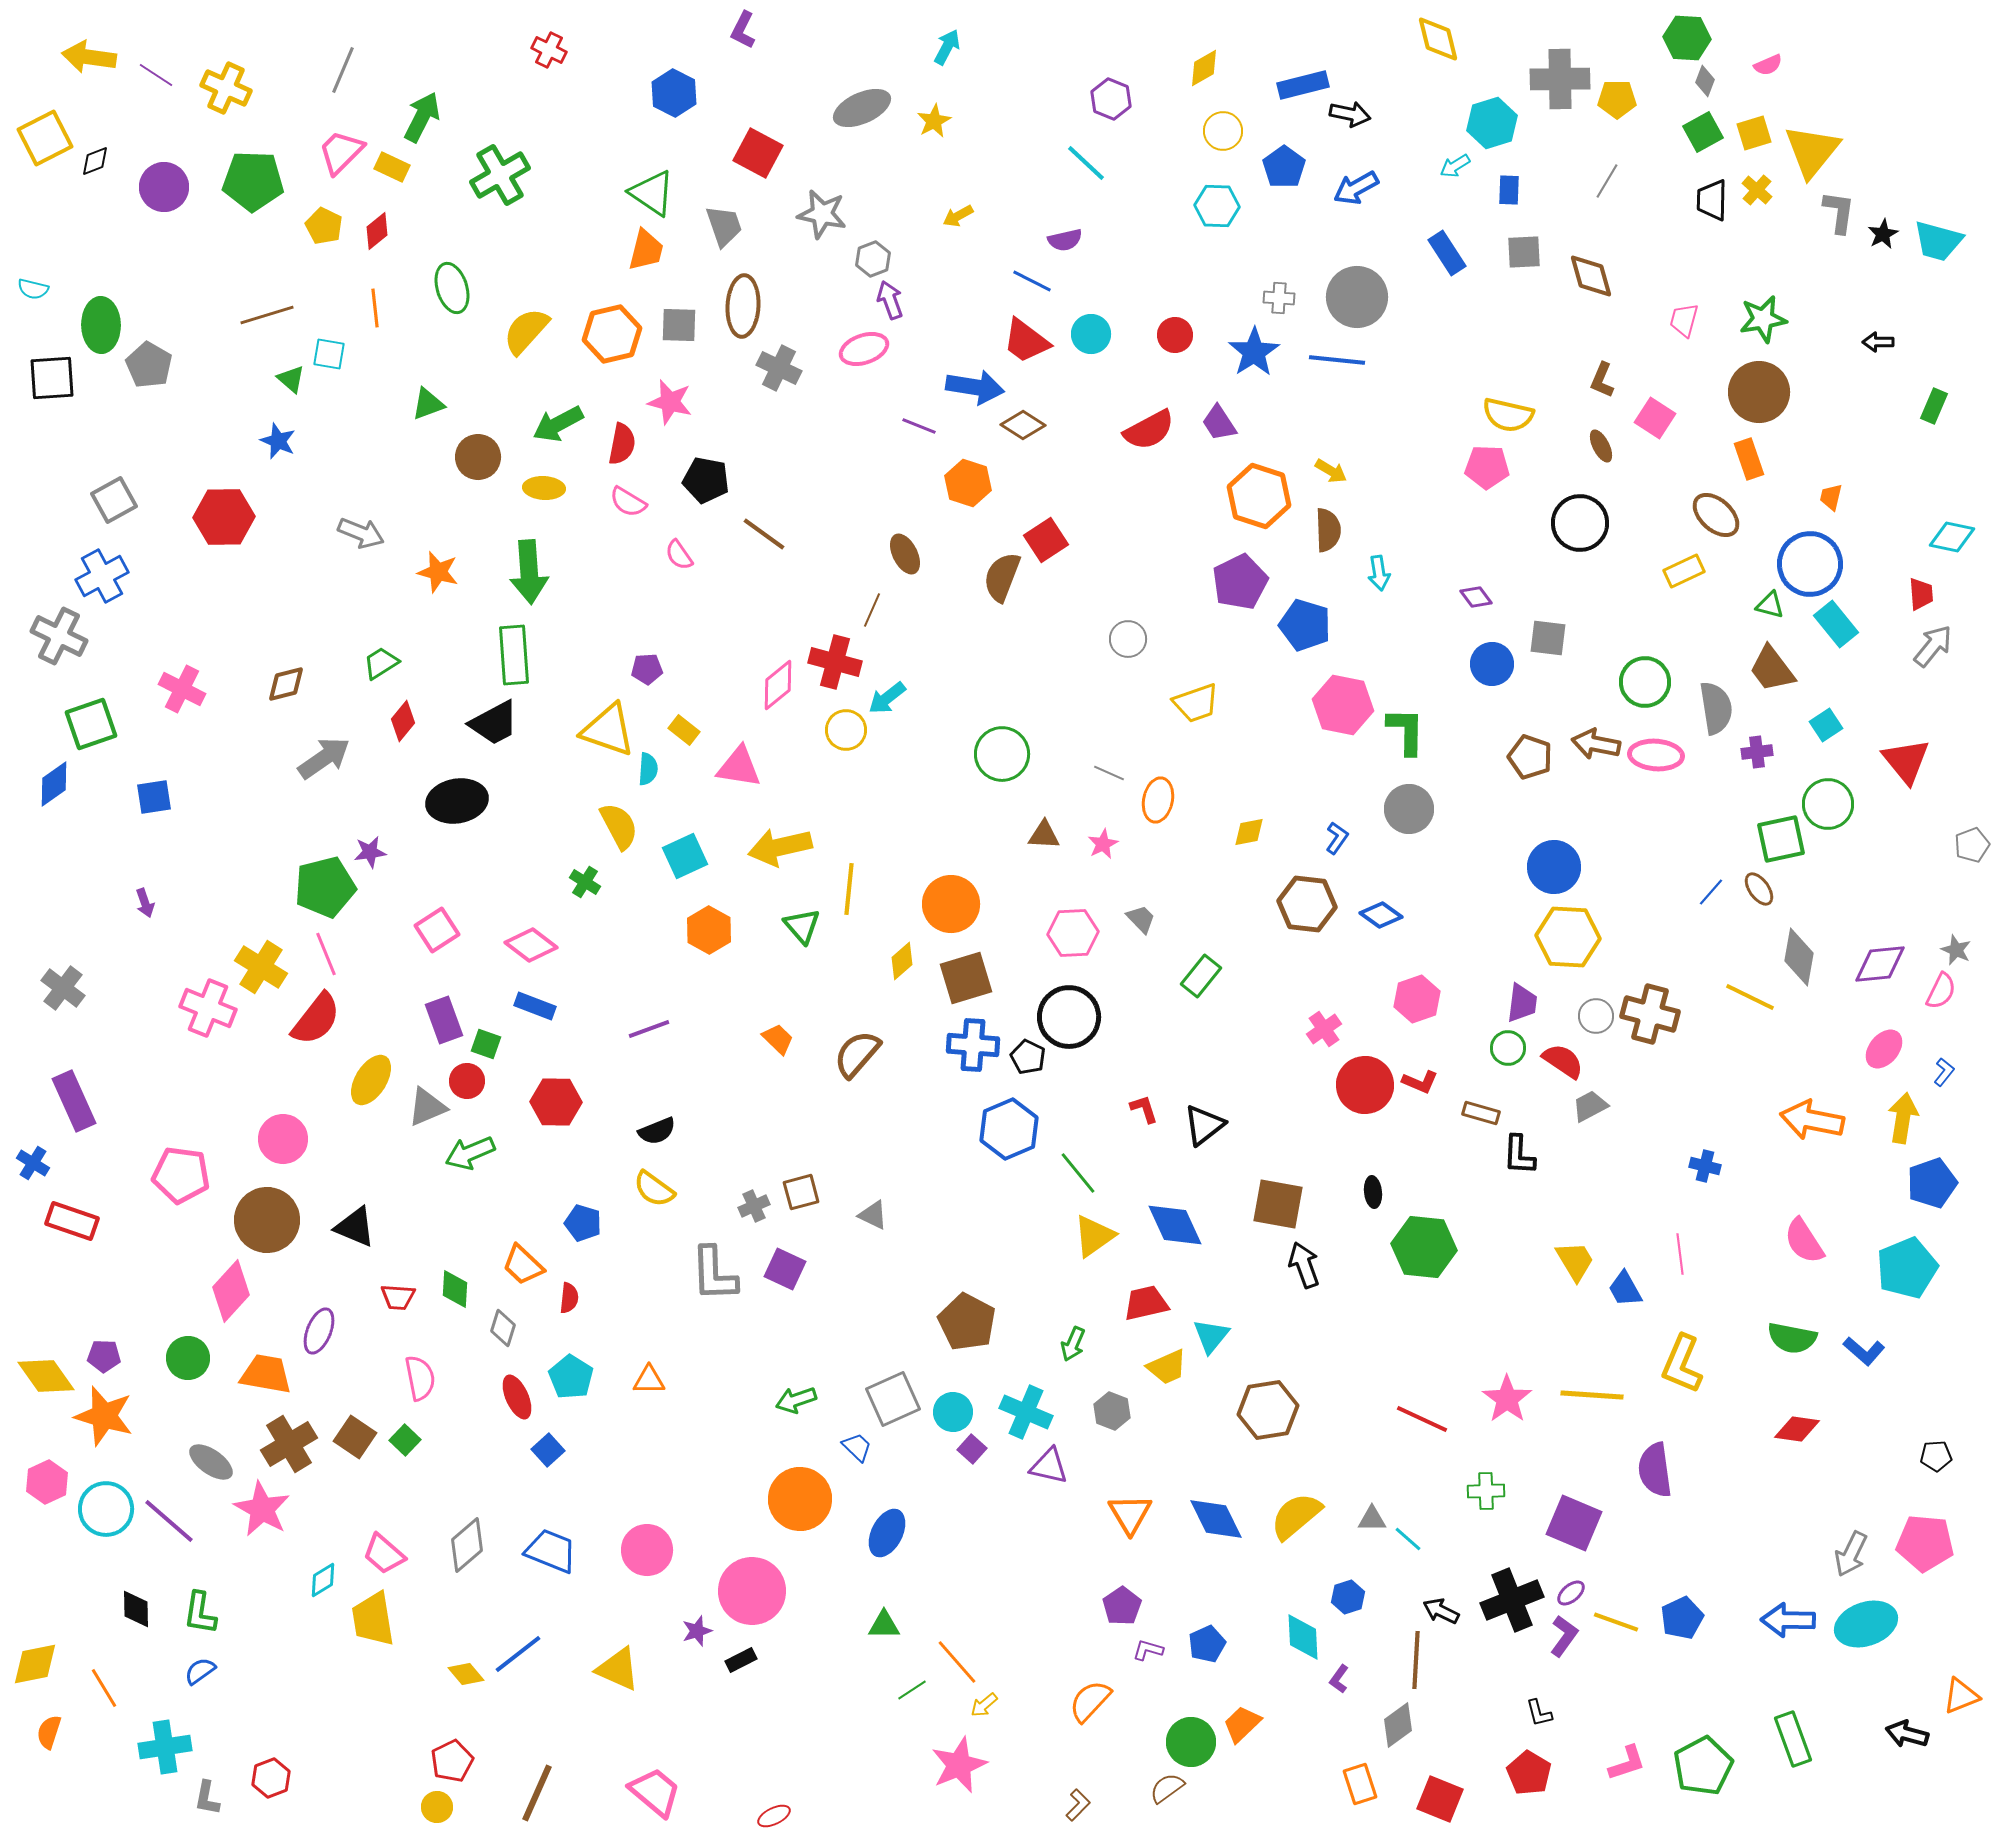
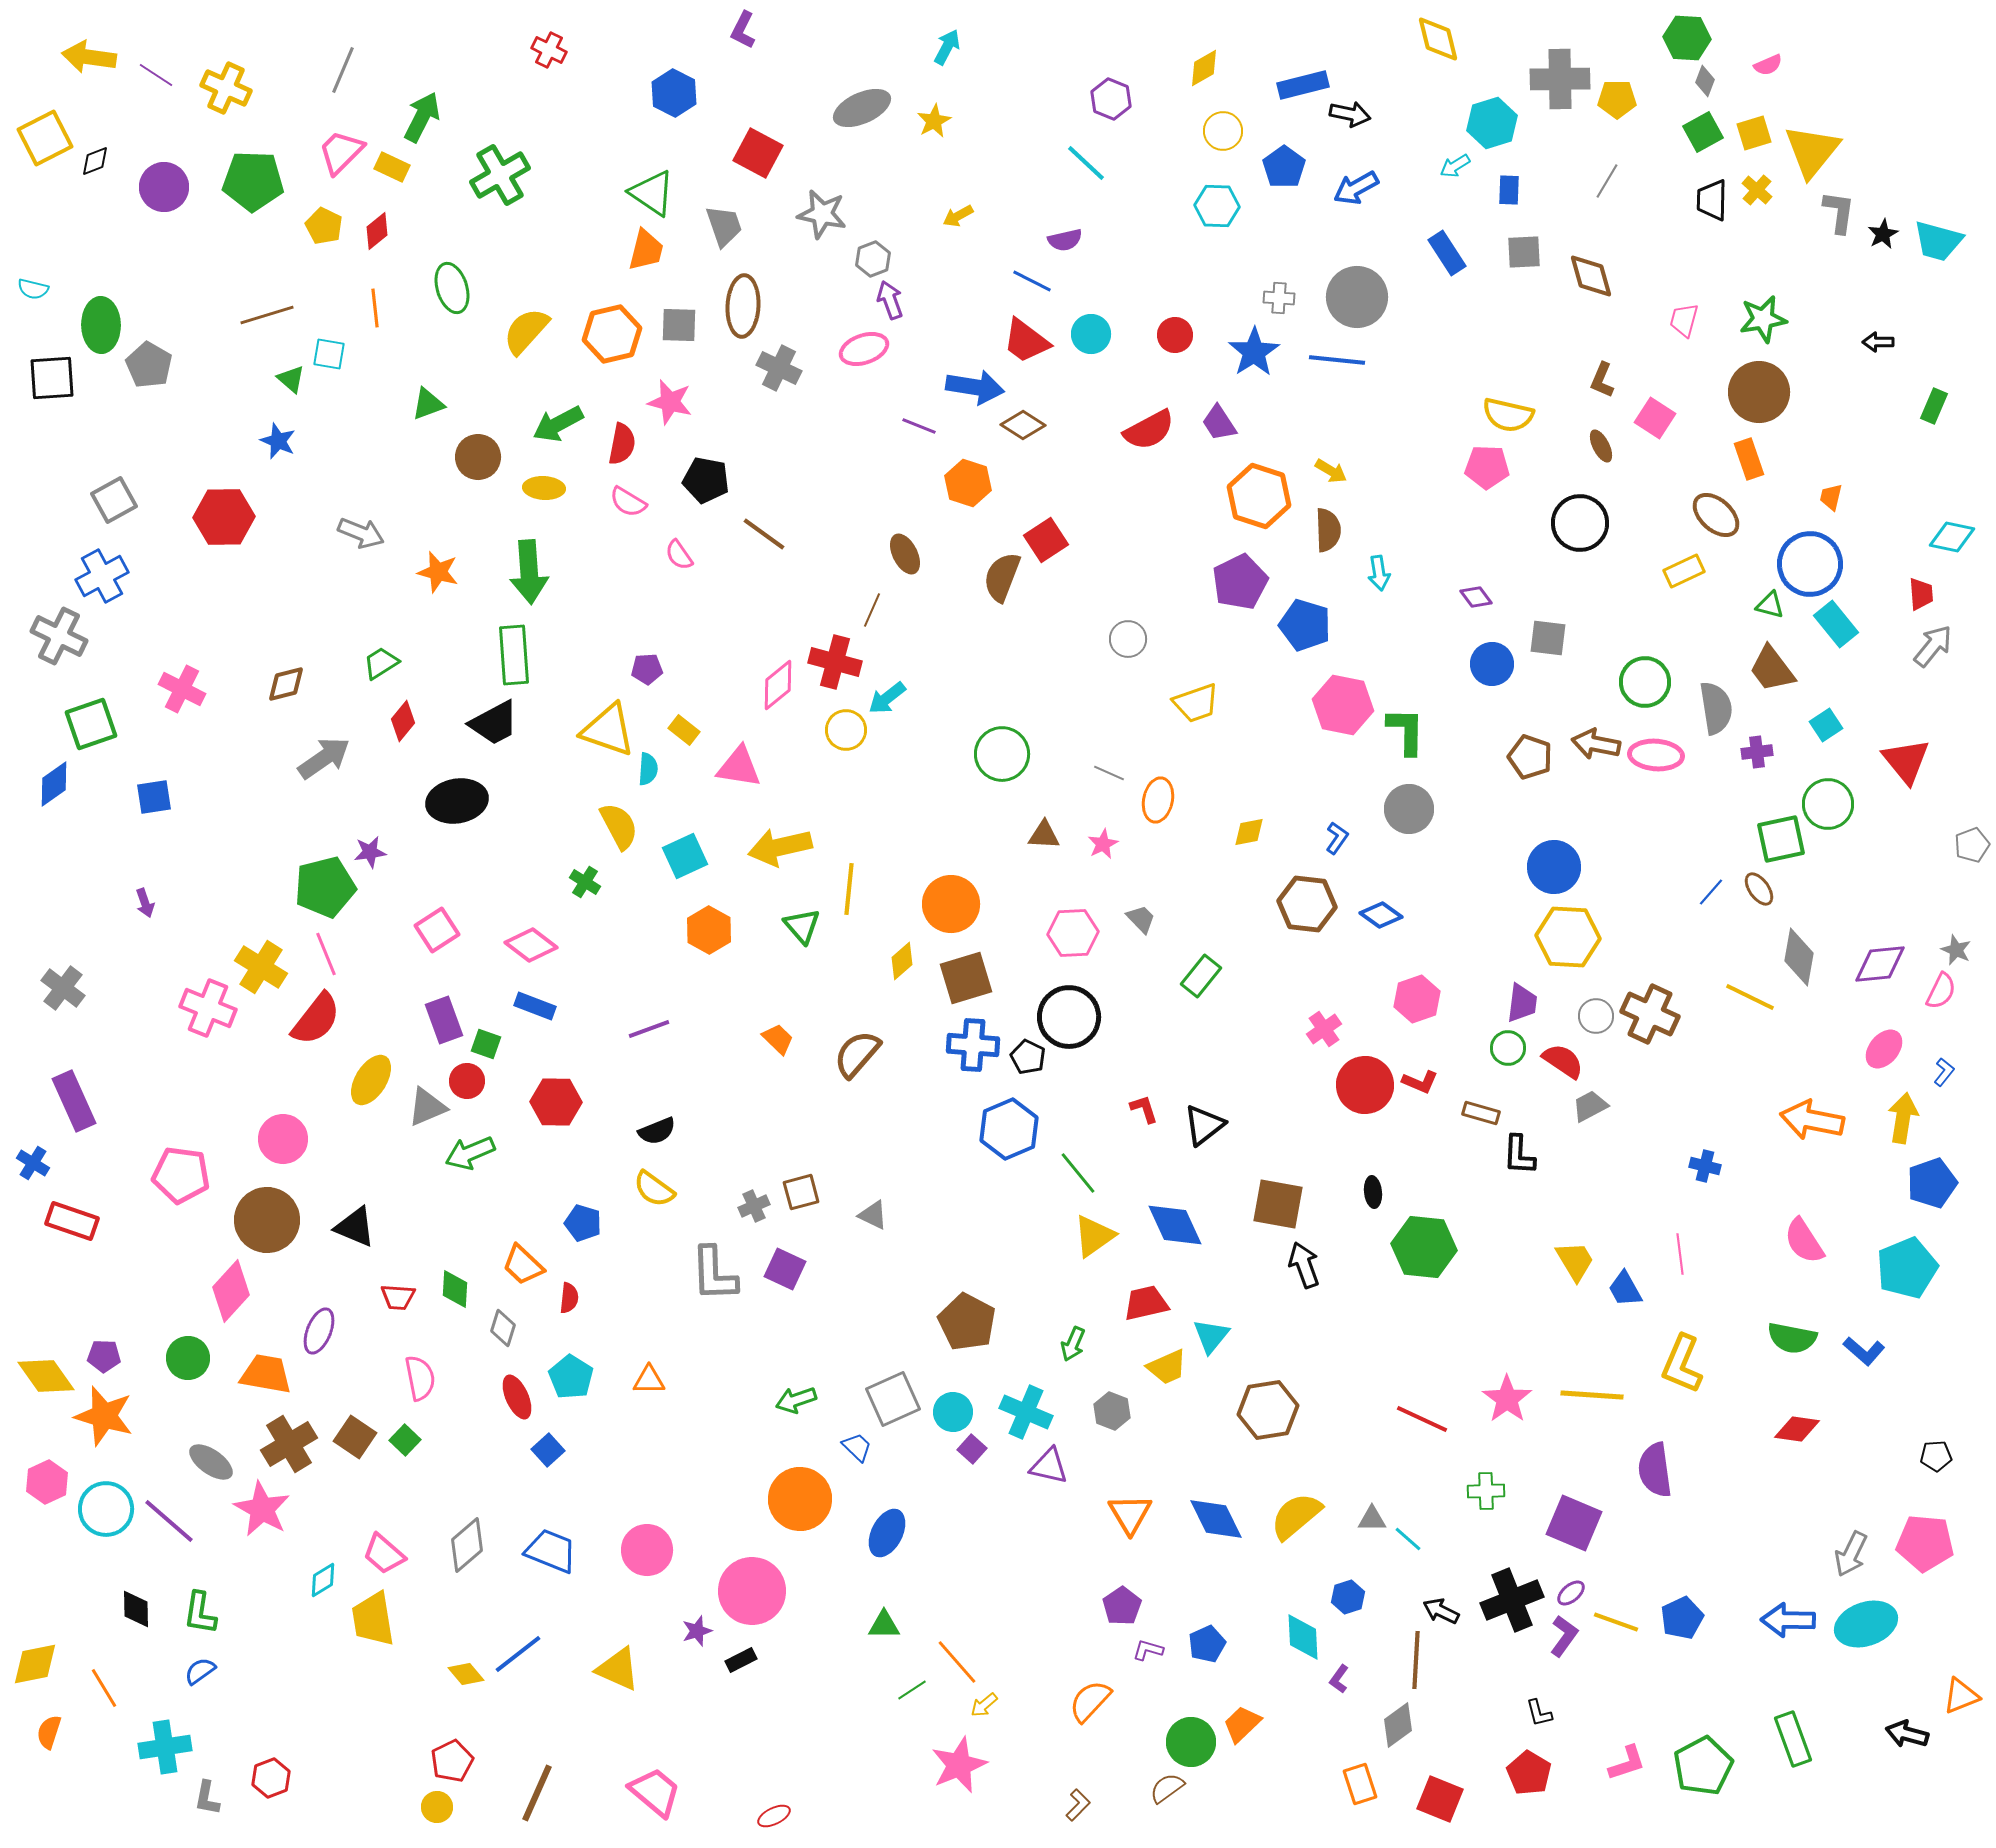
brown cross at (1650, 1014): rotated 10 degrees clockwise
